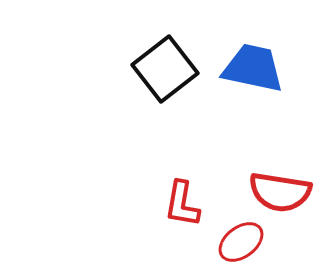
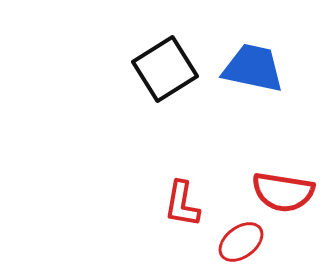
black square: rotated 6 degrees clockwise
red semicircle: moved 3 px right
